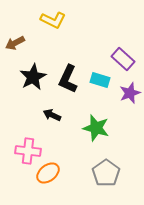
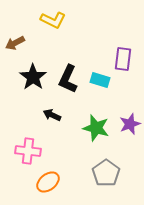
purple rectangle: rotated 55 degrees clockwise
black star: rotated 8 degrees counterclockwise
purple star: moved 31 px down
orange ellipse: moved 9 px down
